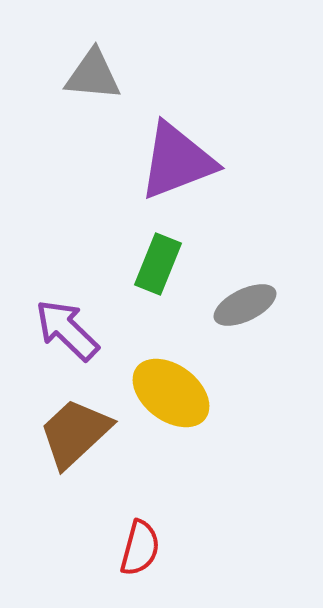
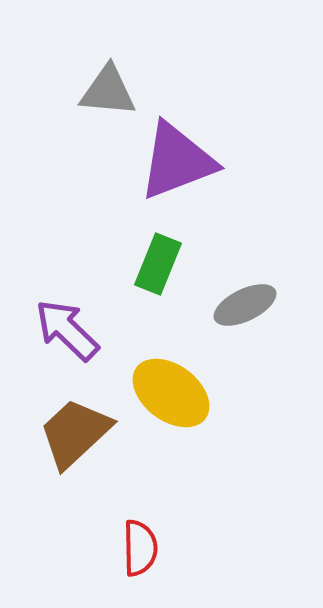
gray triangle: moved 15 px right, 16 px down
red semicircle: rotated 16 degrees counterclockwise
